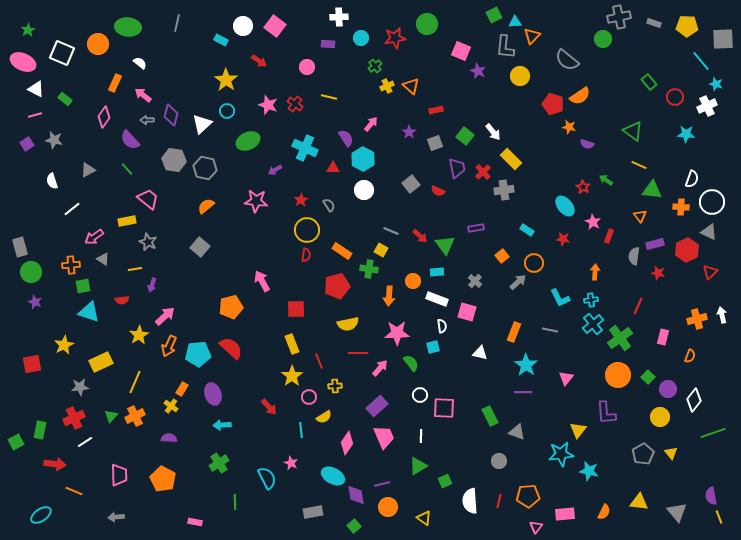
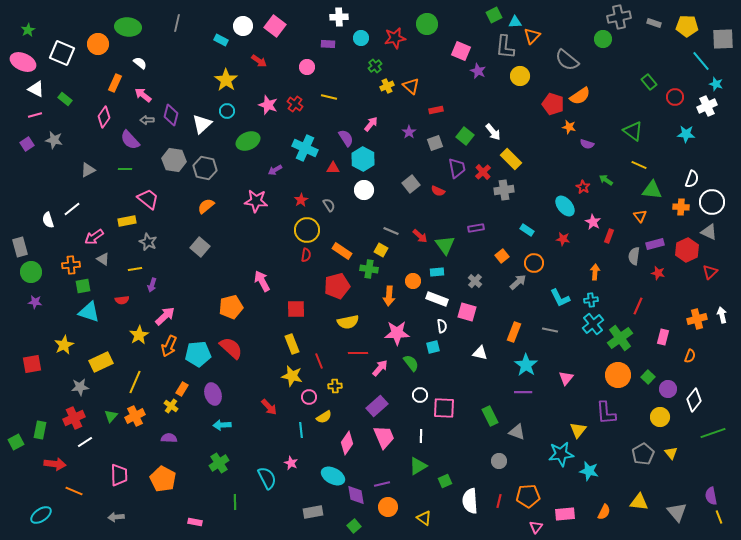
green line at (127, 169): moved 2 px left; rotated 48 degrees counterclockwise
white semicircle at (52, 181): moved 4 px left, 39 px down
purple star at (35, 302): rotated 16 degrees counterclockwise
yellow semicircle at (348, 324): moved 2 px up
yellow star at (292, 376): rotated 25 degrees counterclockwise
